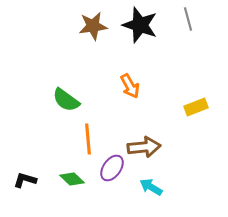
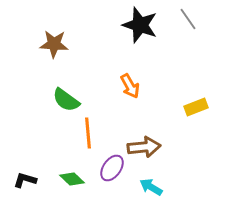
gray line: rotated 20 degrees counterclockwise
brown star: moved 39 px left, 18 px down; rotated 12 degrees clockwise
orange line: moved 6 px up
